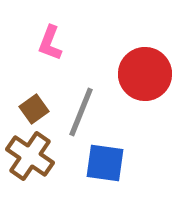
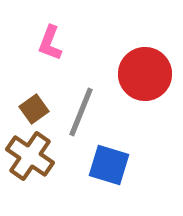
blue square: moved 4 px right, 2 px down; rotated 9 degrees clockwise
